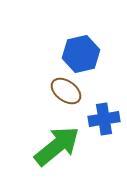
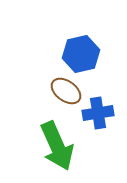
blue cross: moved 6 px left, 6 px up
green arrow: rotated 105 degrees clockwise
